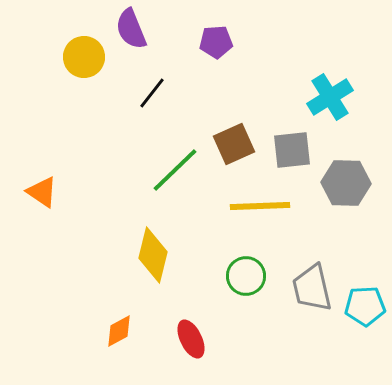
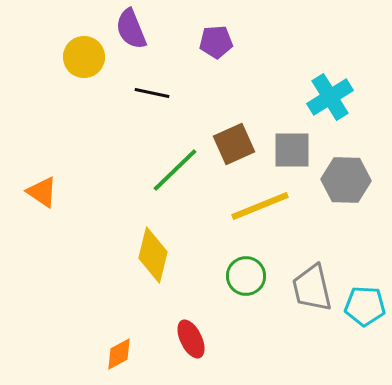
black line: rotated 64 degrees clockwise
gray square: rotated 6 degrees clockwise
gray hexagon: moved 3 px up
yellow line: rotated 20 degrees counterclockwise
cyan pentagon: rotated 6 degrees clockwise
orange diamond: moved 23 px down
